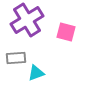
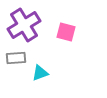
purple cross: moved 3 px left, 5 px down
cyan triangle: moved 4 px right
